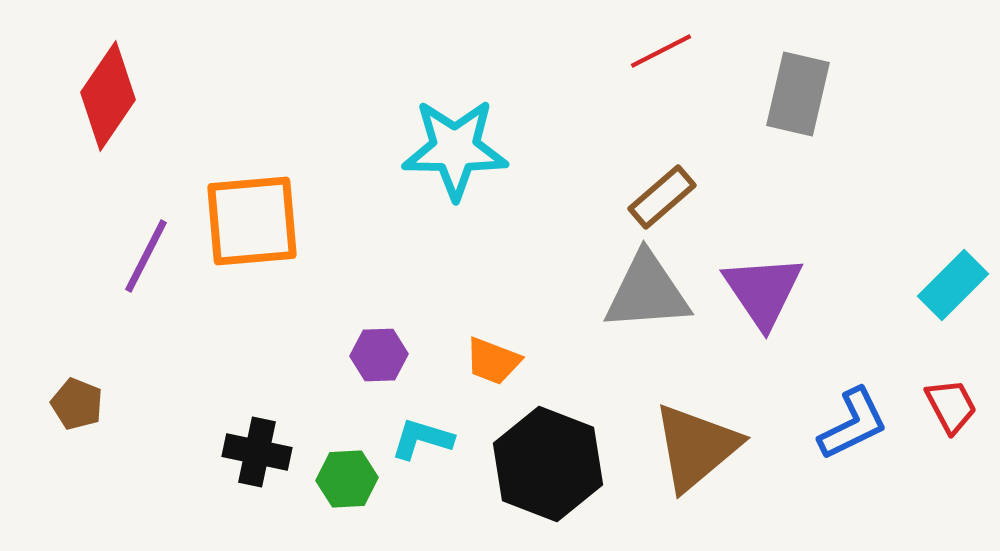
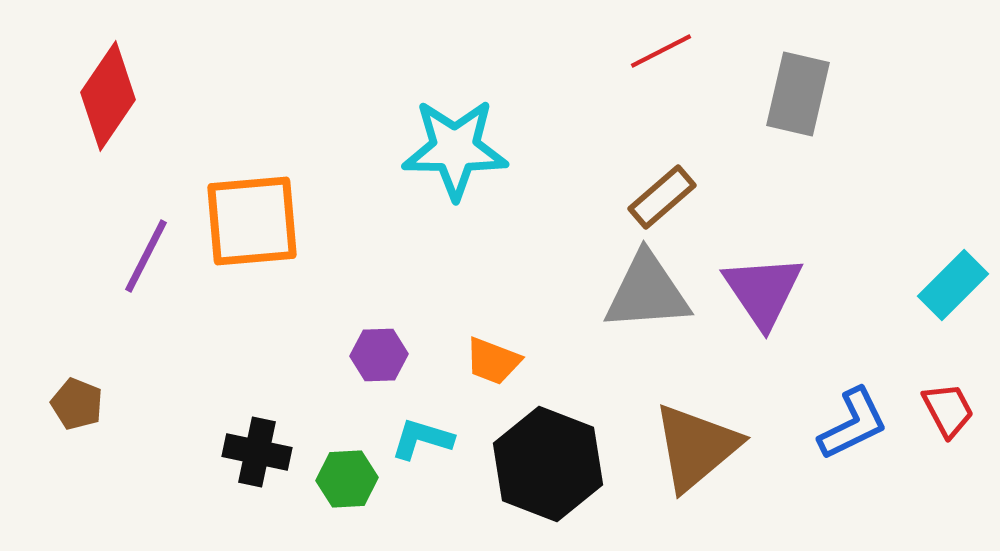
red trapezoid: moved 3 px left, 4 px down
